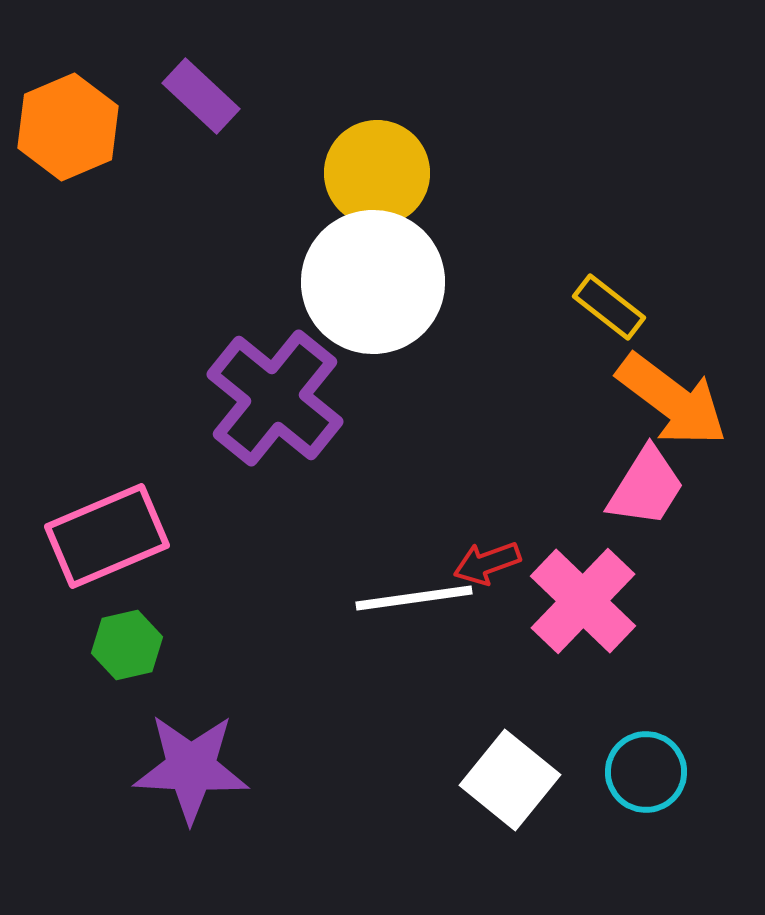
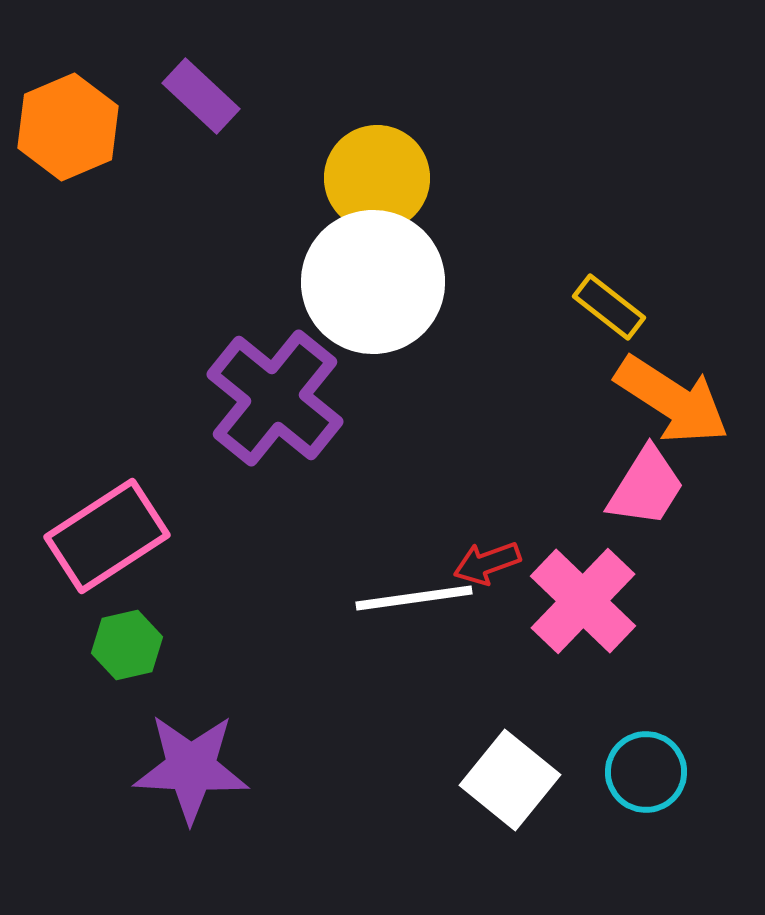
yellow circle: moved 5 px down
orange arrow: rotated 4 degrees counterclockwise
pink rectangle: rotated 10 degrees counterclockwise
